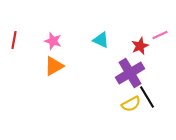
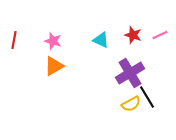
red star: moved 7 px left, 11 px up; rotated 30 degrees counterclockwise
